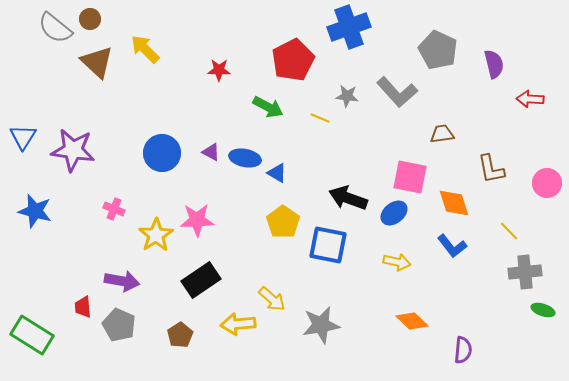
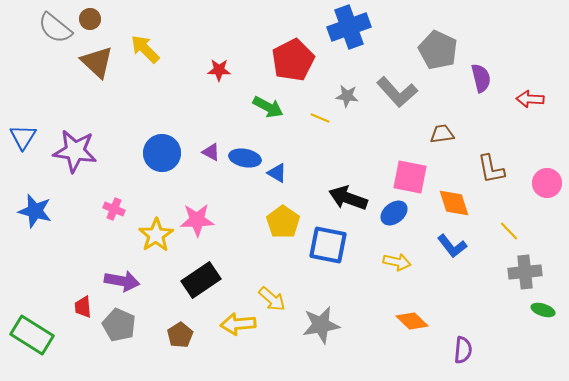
purple semicircle at (494, 64): moved 13 px left, 14 px down
purple star at (73, 150): moved 2 px right, 1 px down
